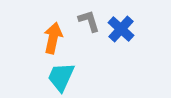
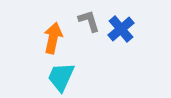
blue cross: rotated 8 degrees clockwise
